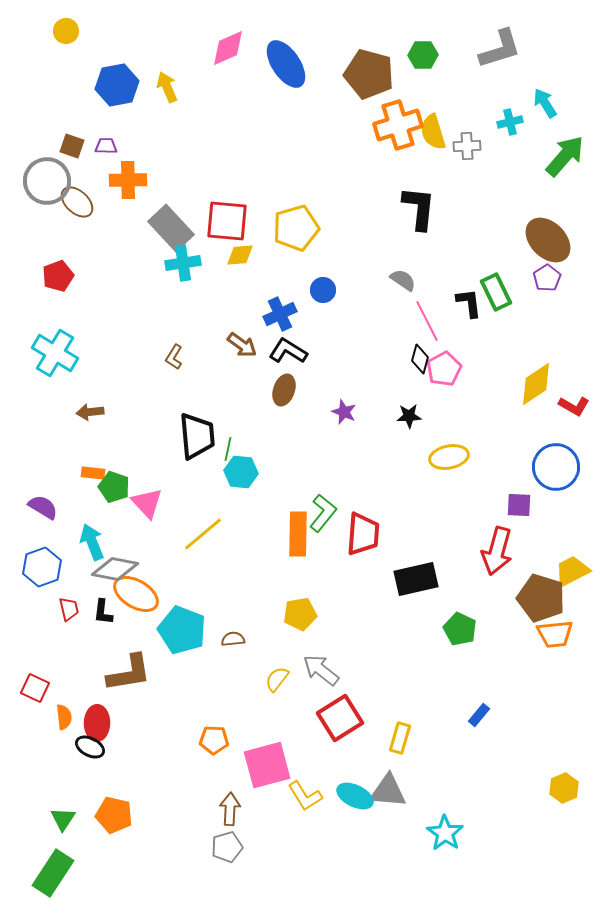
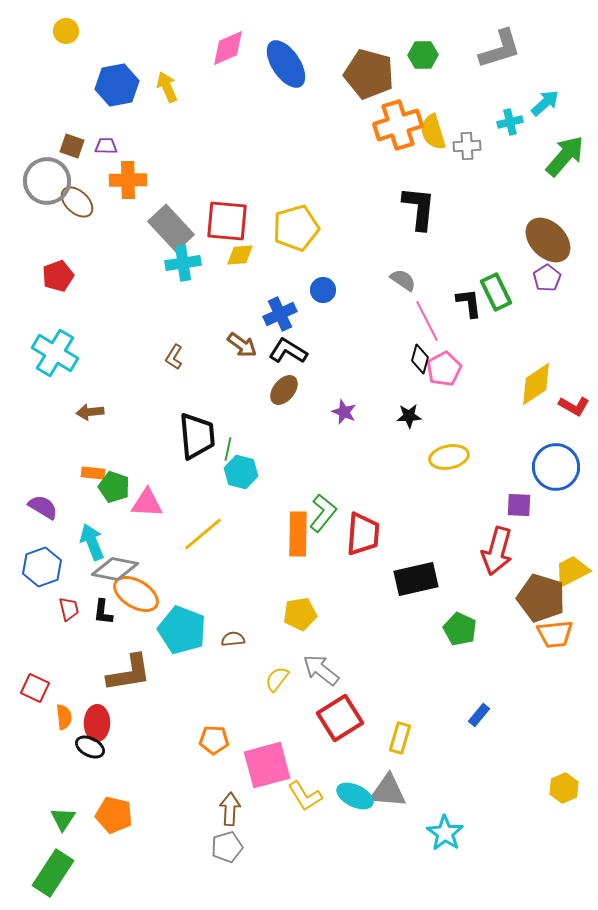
cyan arrow at (545, 103): rotated 80 degrees clockwise
brown ellipse at (284, 390): rotated 20 degrees clockwise
cyan hexagon at (241, 472): rotated 8 degrees clockwise
pink triangle at (147, 503): rotated 44 degrees counterclockwise
